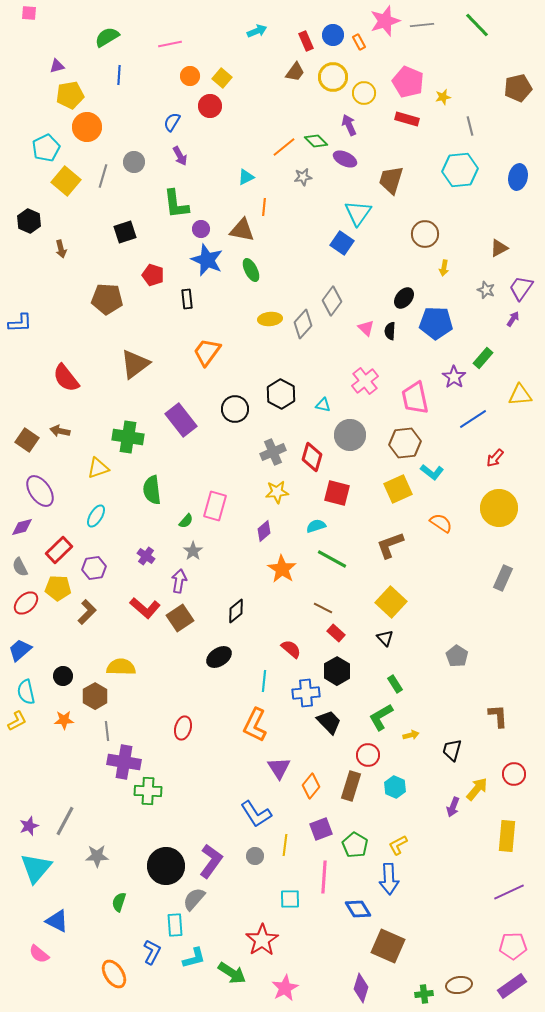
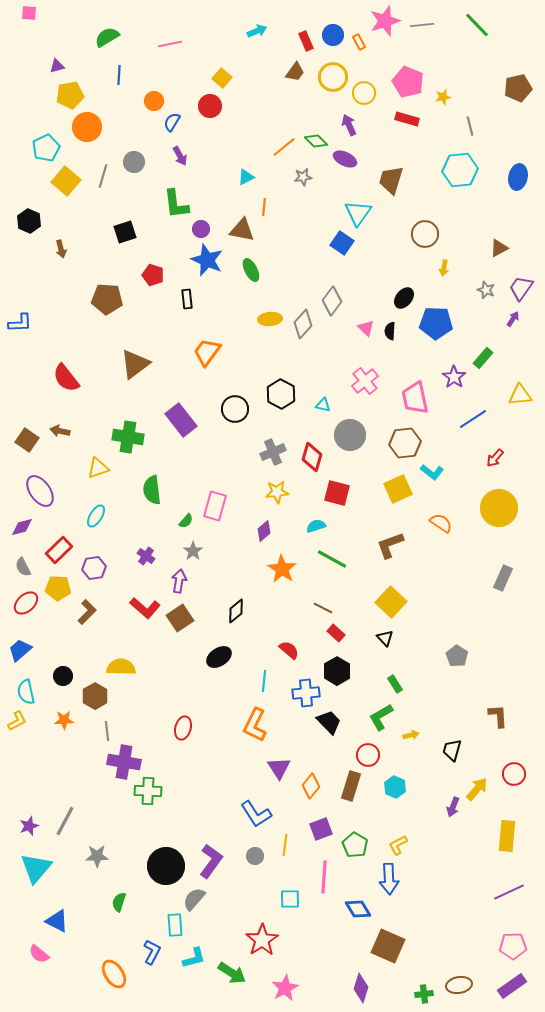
orange circle at (190, 76): moved 36 px left, 25 px down
gray semicircle at (20, 567): moved 3 px right
red semicircle at (291, 649): moved 2 px left, 1 px down
